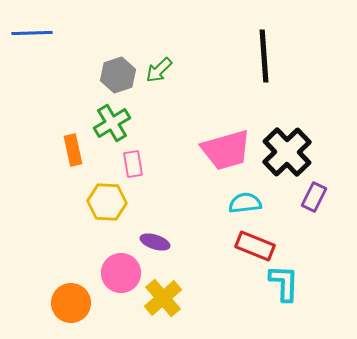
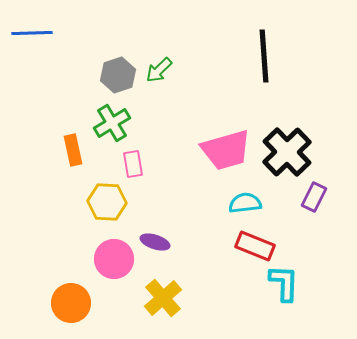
pink circle: moved 7 px left, 14 px up
